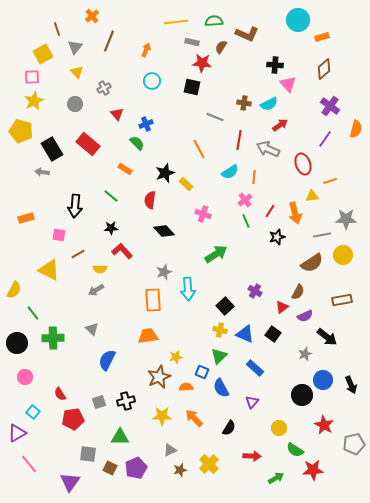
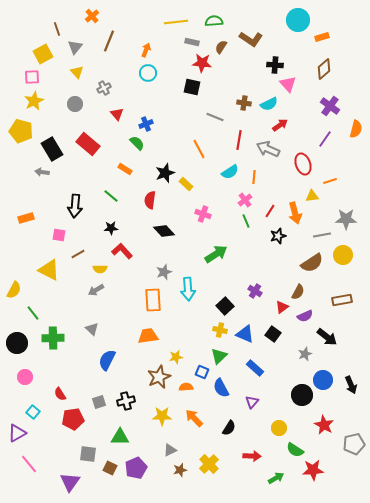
brown L-shape at (247, 34): moved 4 px right, 5 px down; rotated 10 degrees clockwise
cyan circle at (152, 81): moved 4 px left, 8 px up
black star at (277, 237): moved 1 px right, 1 px up
